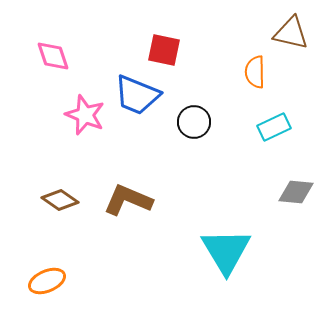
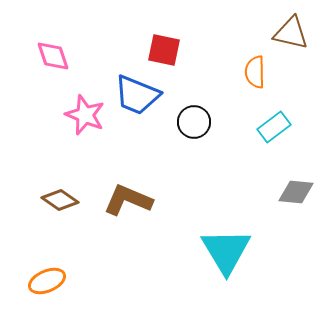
cyan rectangle: rotated 12 degrees counterclockwise
